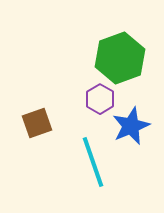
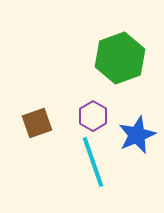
purple hexagon: moved 7 px left, 17 px down
blue star: moved 6 px right, 9 px down
